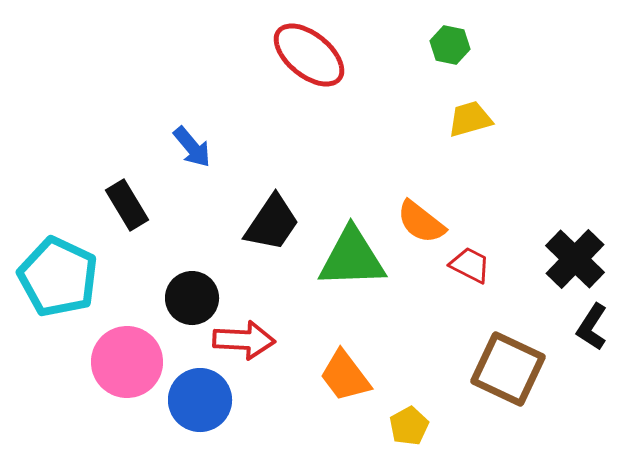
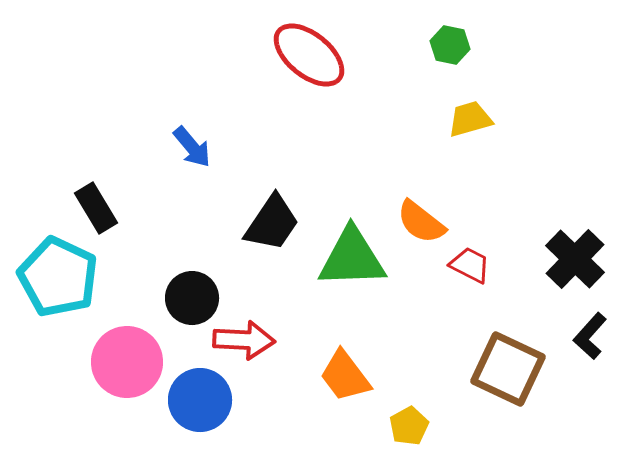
black rectangle: moved 31 px left, 3 px down
black L-shape: moved 2 px left, 9 px down; rotated 9 degrees clockwise
